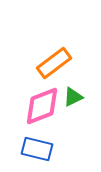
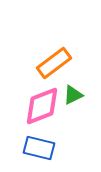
green triangle: moved 2 px up
blue rectangle: moved 2 px right, 1 px up
